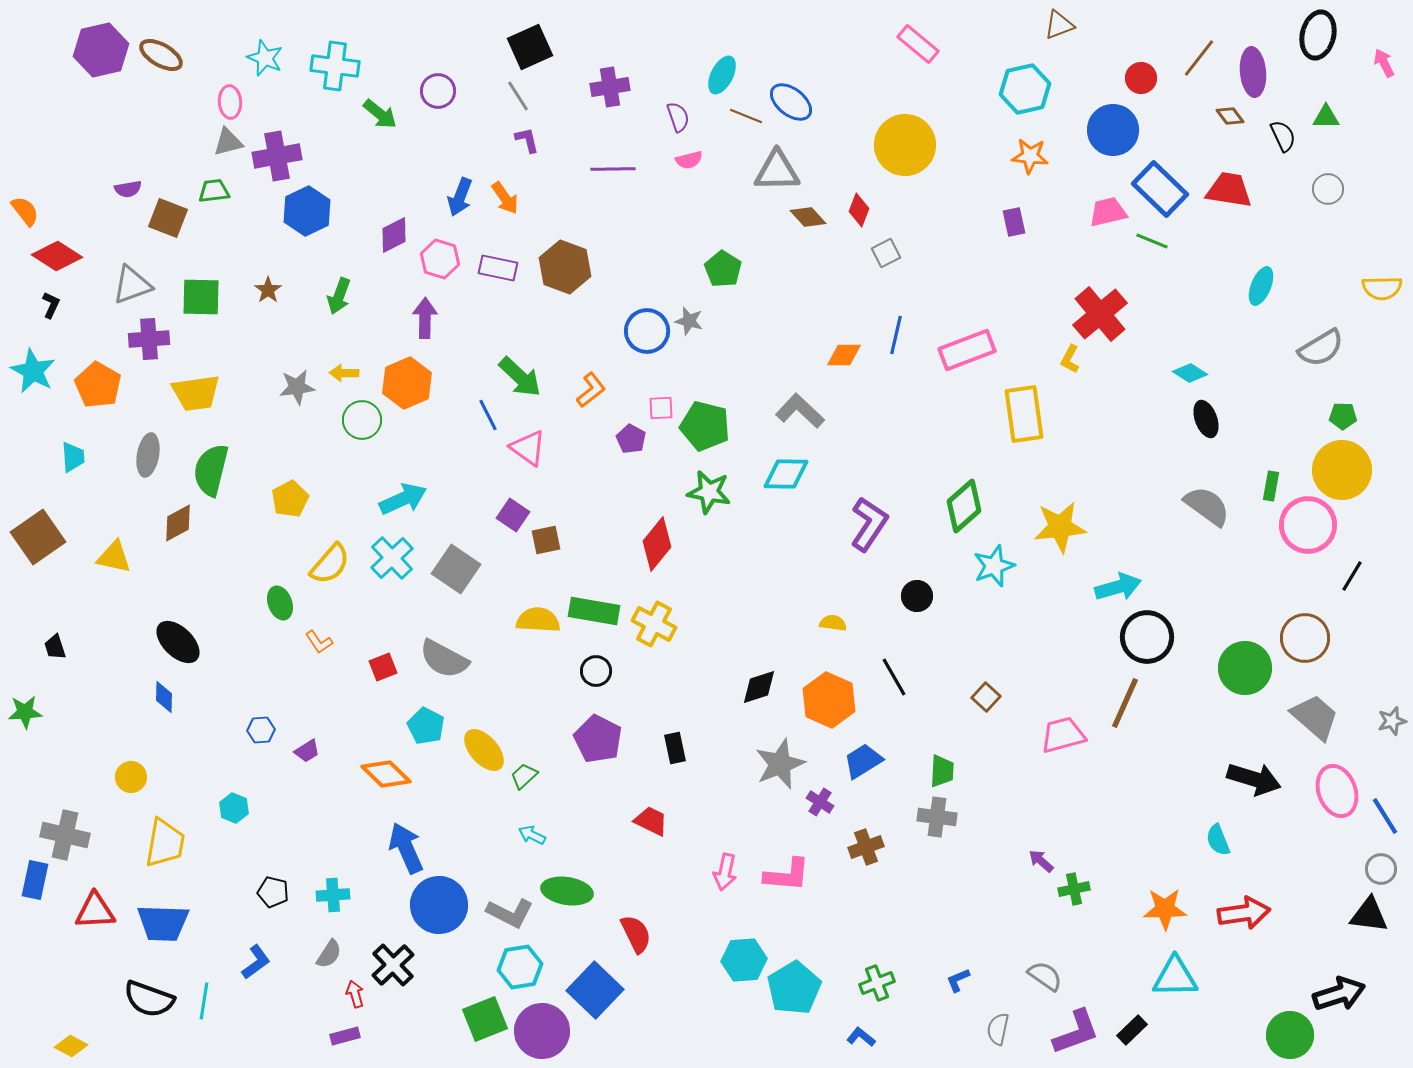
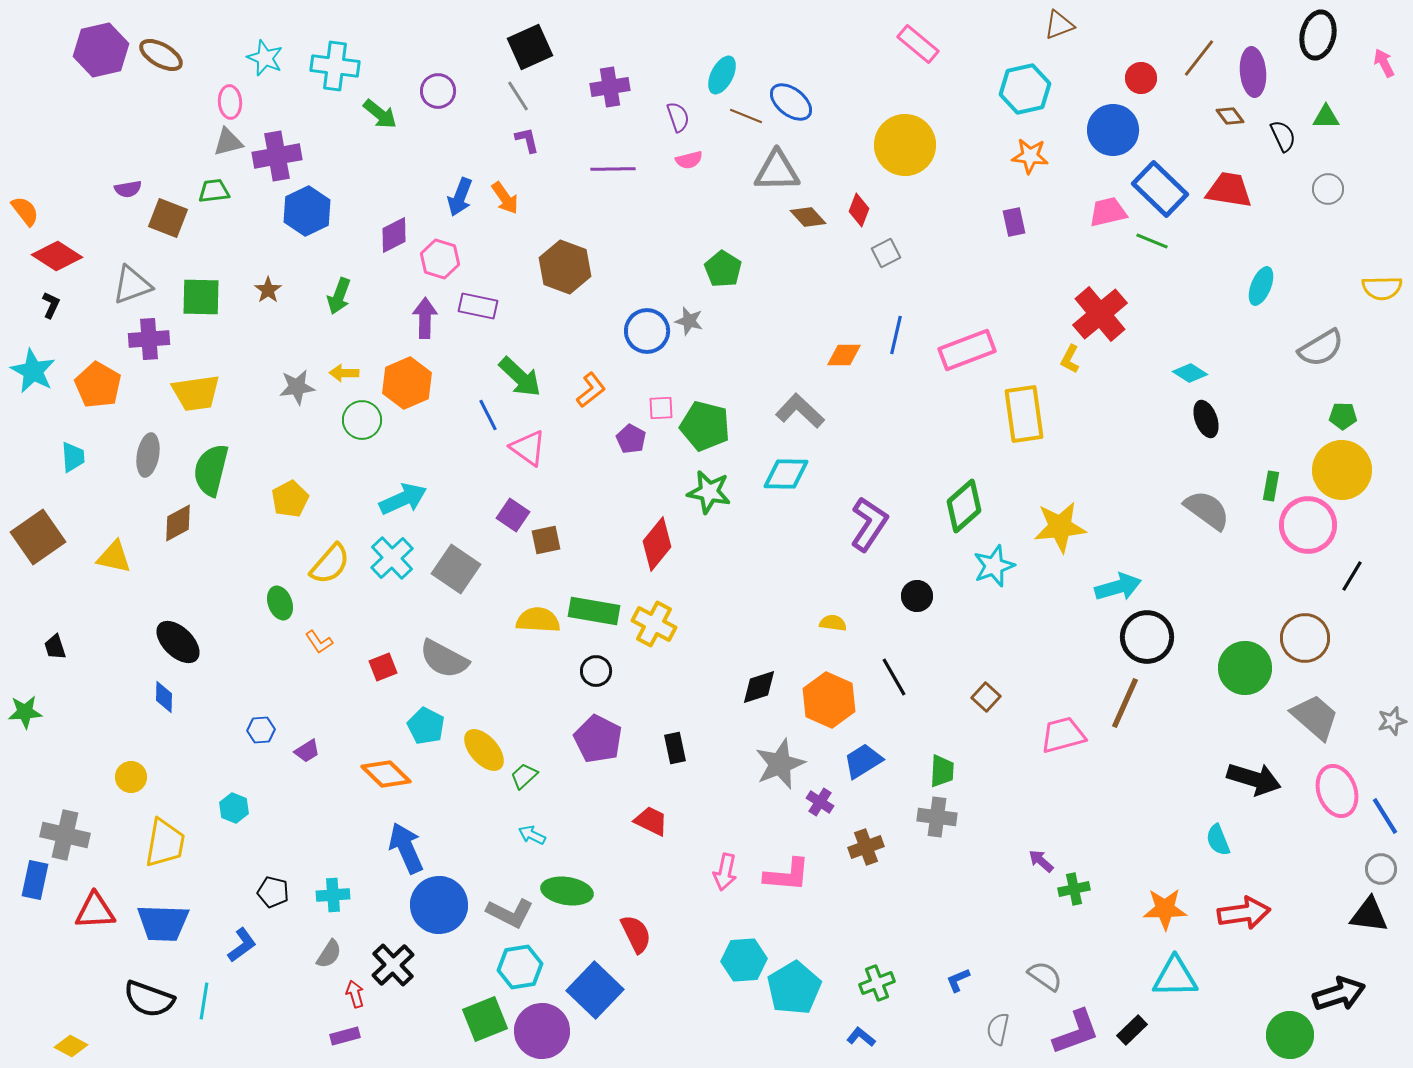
purple rectangle at (498, 268): moved 20 px left, 38 px down
gray semicircle at (1207, 506): moved 4 px down
blue L-shape at (256, 962): moved 14 px left, 17 px up
